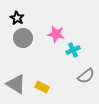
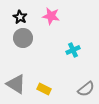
black star: moved 3 px right, 1 px up
pink star: moved 5 px left, 18 px up
gray semicircle: moved 13 px down
yellow rectangle: moved 2 px right, 2 px down
